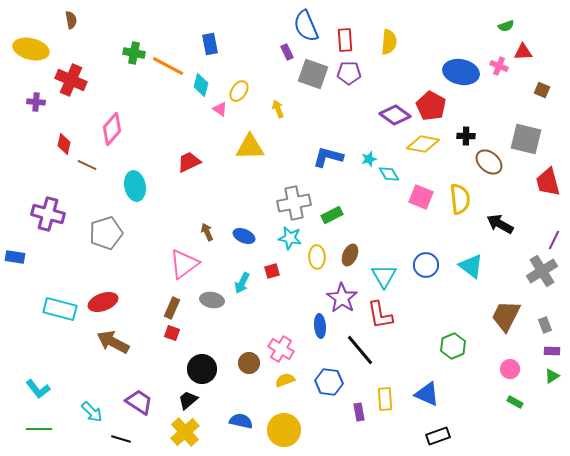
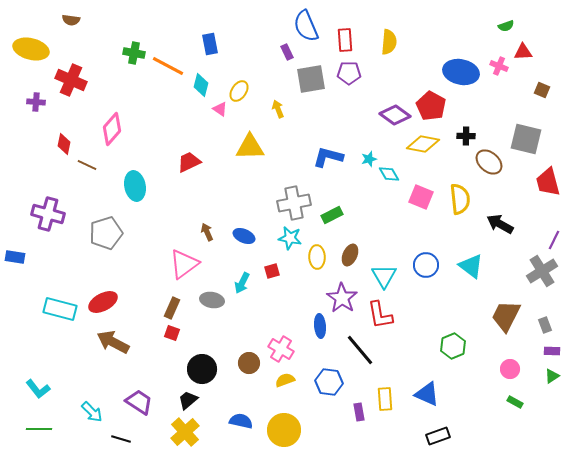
brown semicircle at (71, 20): rotated 108 degrees clockwise
gray square at (313, 74): moved 2 px left, 5 px down; rotated 28 degrees counterclockwise
red ellipse at (103, 302): rotated 8 degrees counterclockwise
